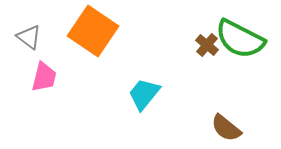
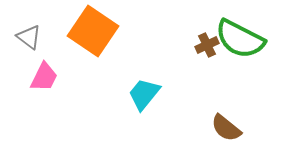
brown cross: rotated 25 degrees clockwise
pink trapezoid: rotated 12 degrees clockwise
